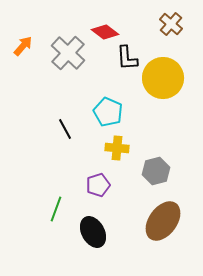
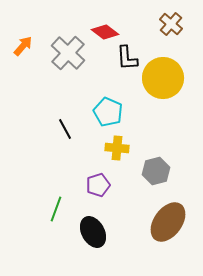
brown ellipse: moved 5 px right, 1 px down
